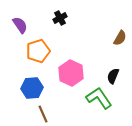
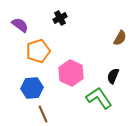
purple semicircle: rotated 18 degrees counterclockwise
